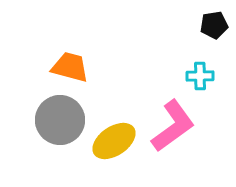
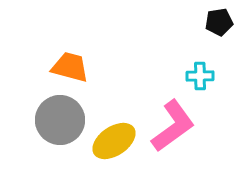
black pentagon: moved 5 px right, 3 px up
